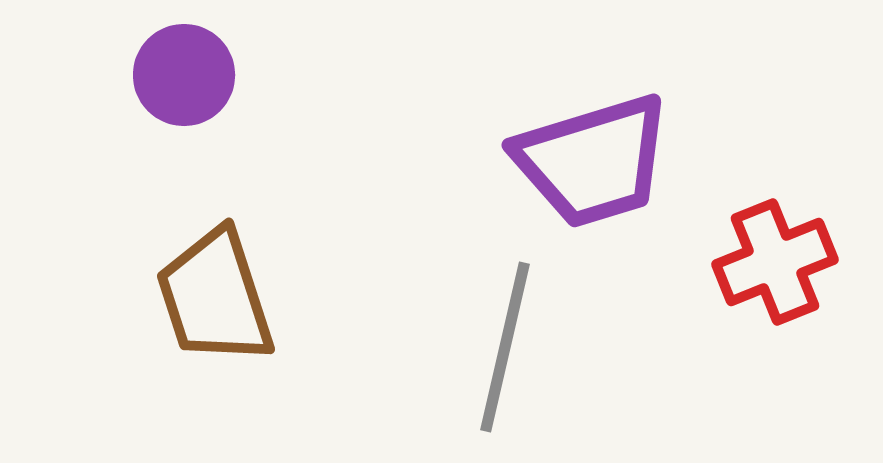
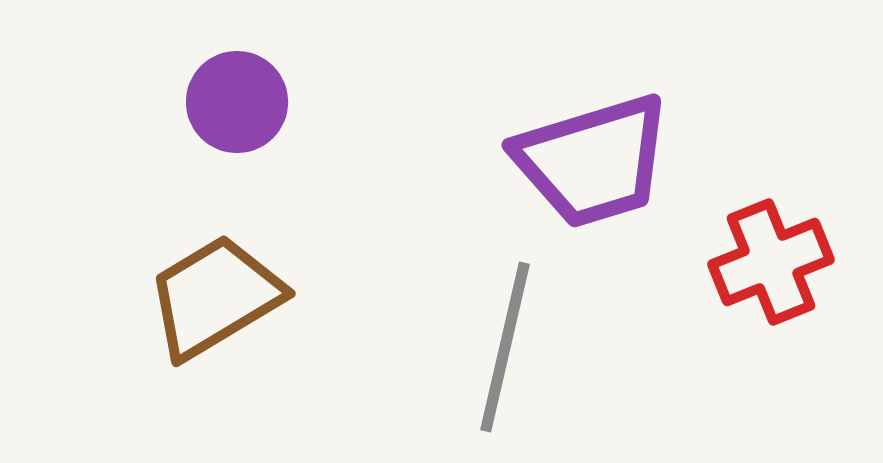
purple circle: moved 53 px right, 27 px down
red cross: moved 4 px left
brown trapezoid: rotated 77 degrees clockwise
